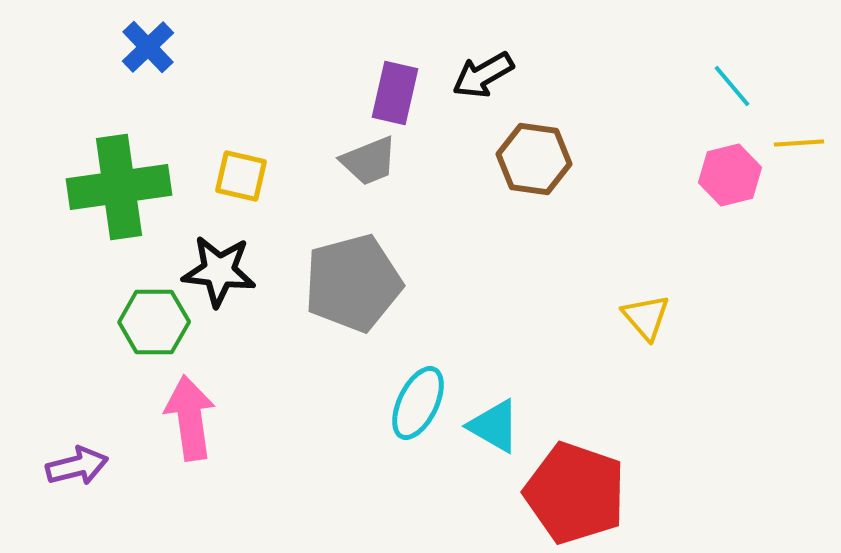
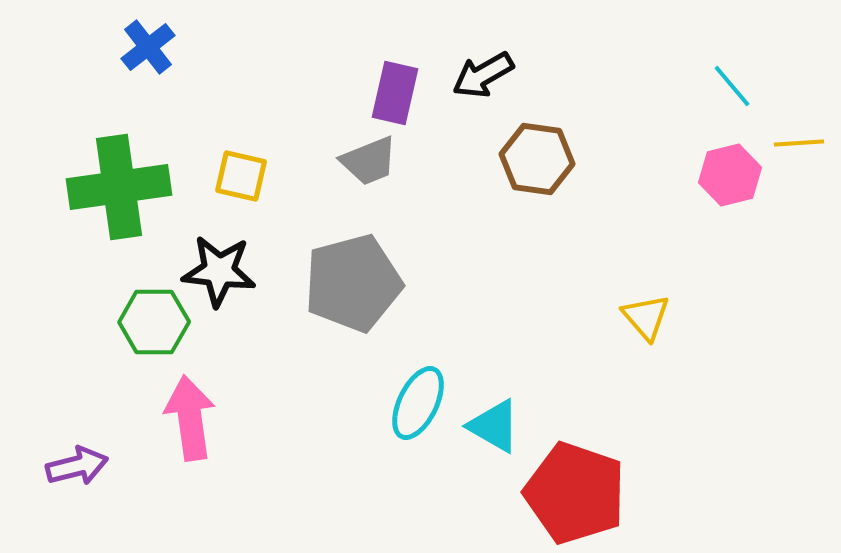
blue cross: rotated 6 degrees clockwise
brown hexagon: moved 3 px right
